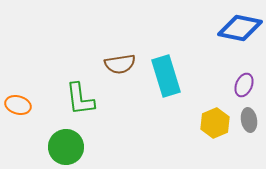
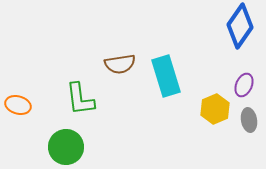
blue diamond: moved 2 px up; rotated 66 degrees counterclockwise
yellow hexagon: moved 14 px up
